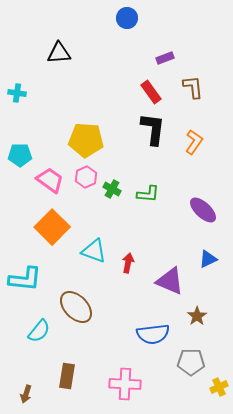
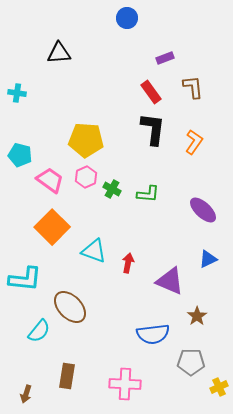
cyan pentagon: rotated 15 degrees clockwise
brown ellipse: moved 6 px left
